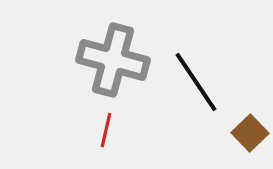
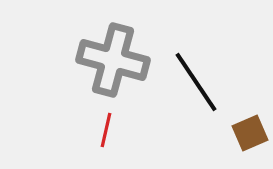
brown square: rotated 21 degrees clockwise
